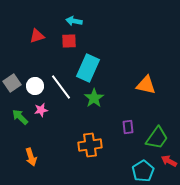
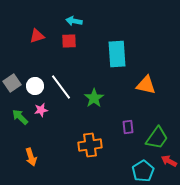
cyan rectangle: moved 29 px right, 14 px up; rotated 28 degrees counterclockwise
